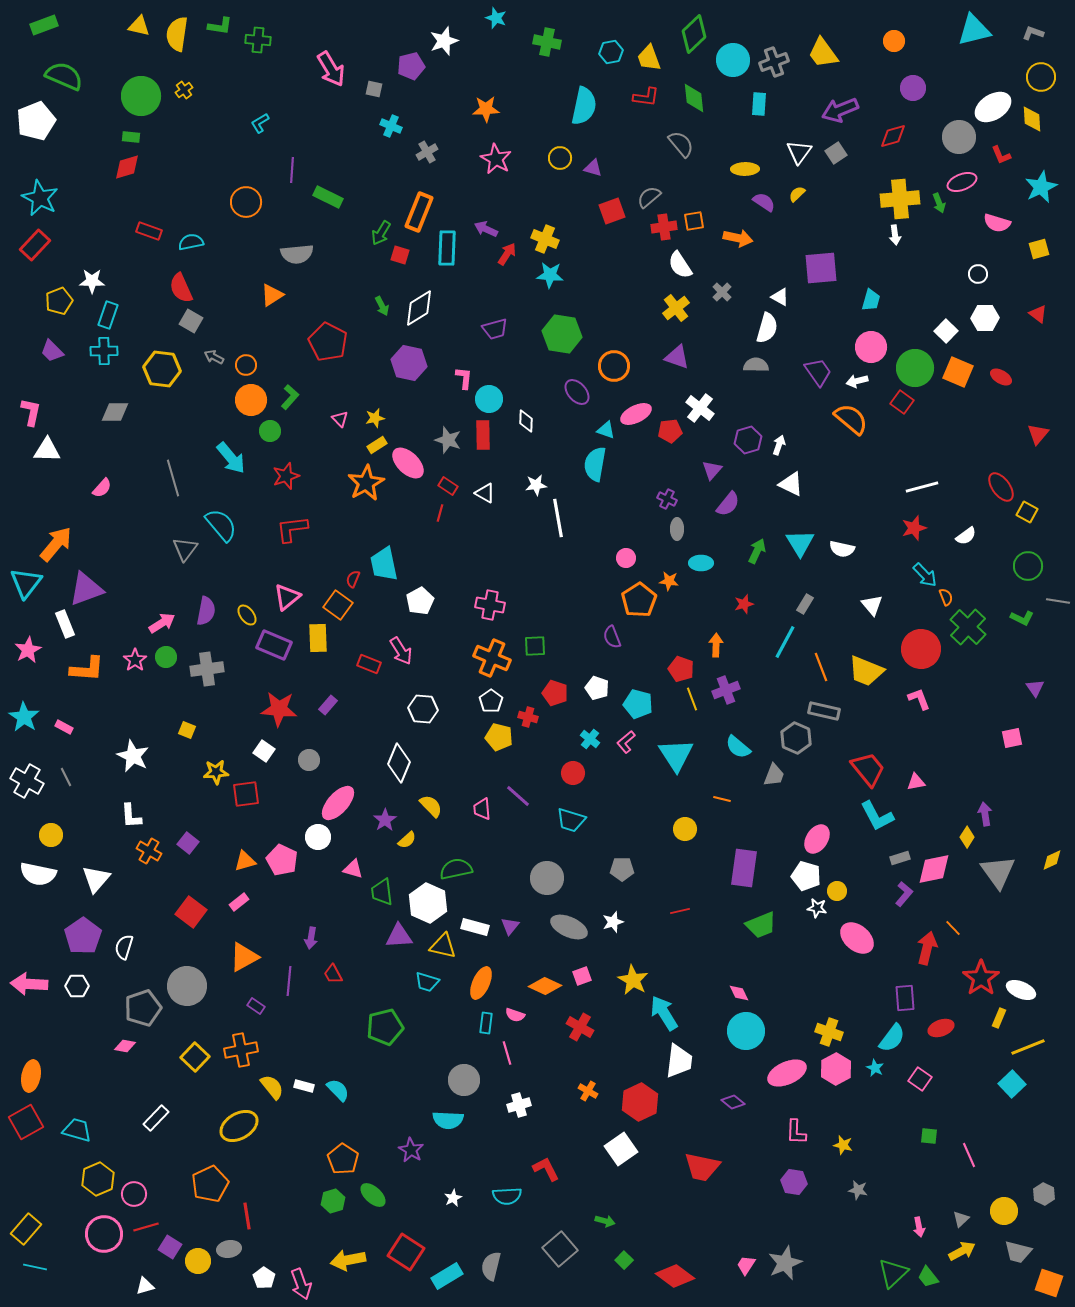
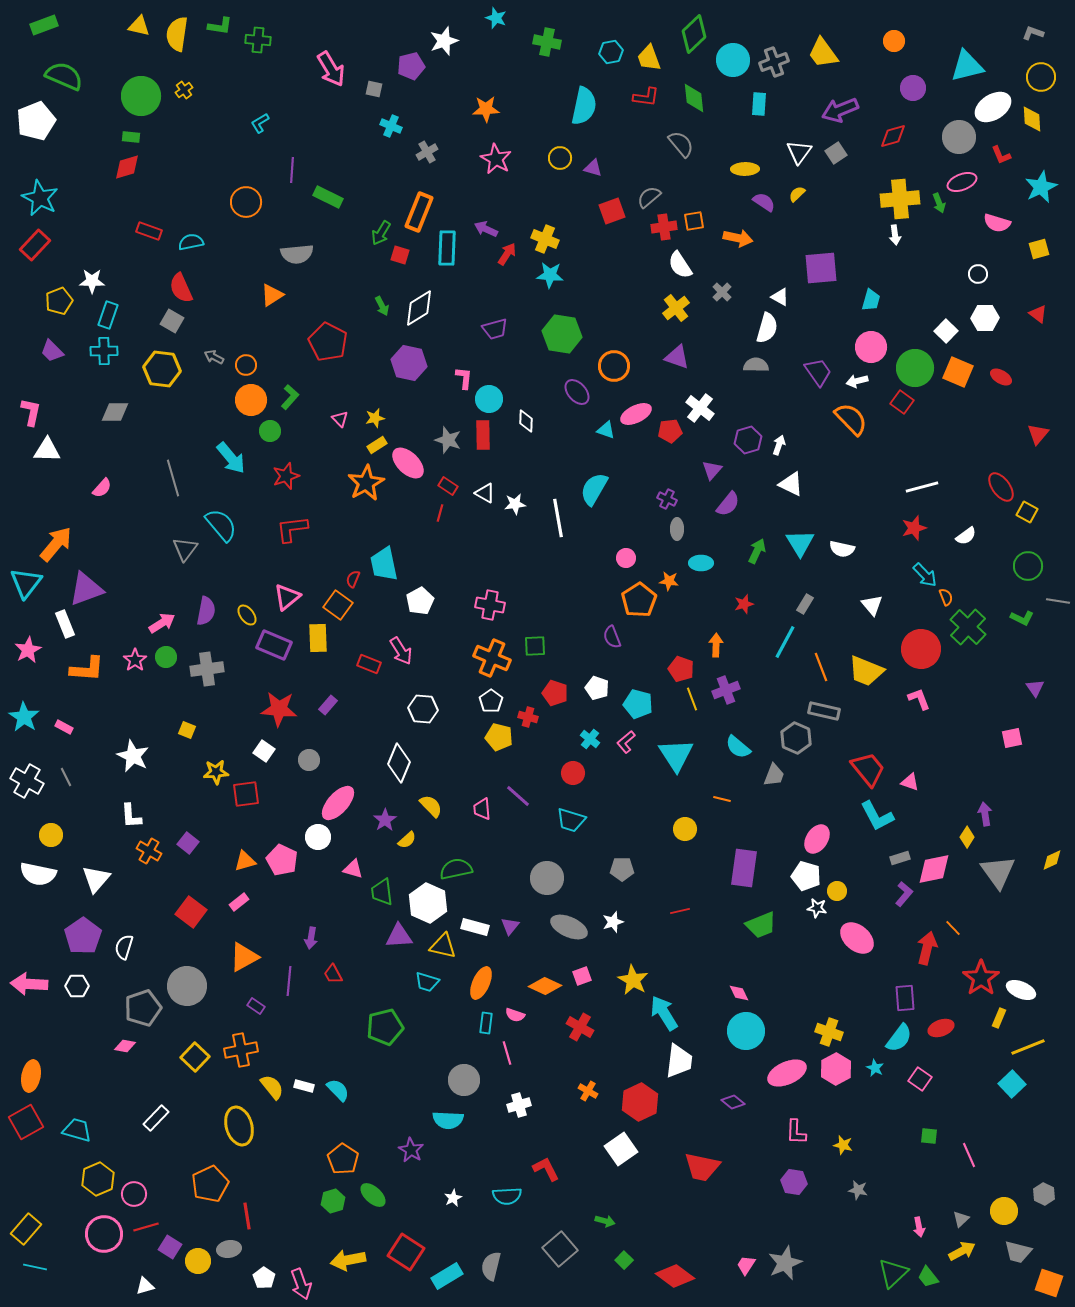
cyan triangle at (974, 30): moved 7 px left, 36 px down
gray square at (191, 321): moved 19 px left
orange semicircle at (851, 419): rotated 6 degrees clockwise
cyan semicircle at (595, 464): moved 1 px left, 25 px down; rotated 20 degrees clockwise
white star at (536, 485): moved 21 px left, 19 px down
pink triangle at (916, 782): moved 6 px left; rotated 30 degrees clockwise
cyan semicircle at (892, 1038): moved 7 px right
yellow ellipse at (239, 1126): rotated 75 degrees counterclockwise
